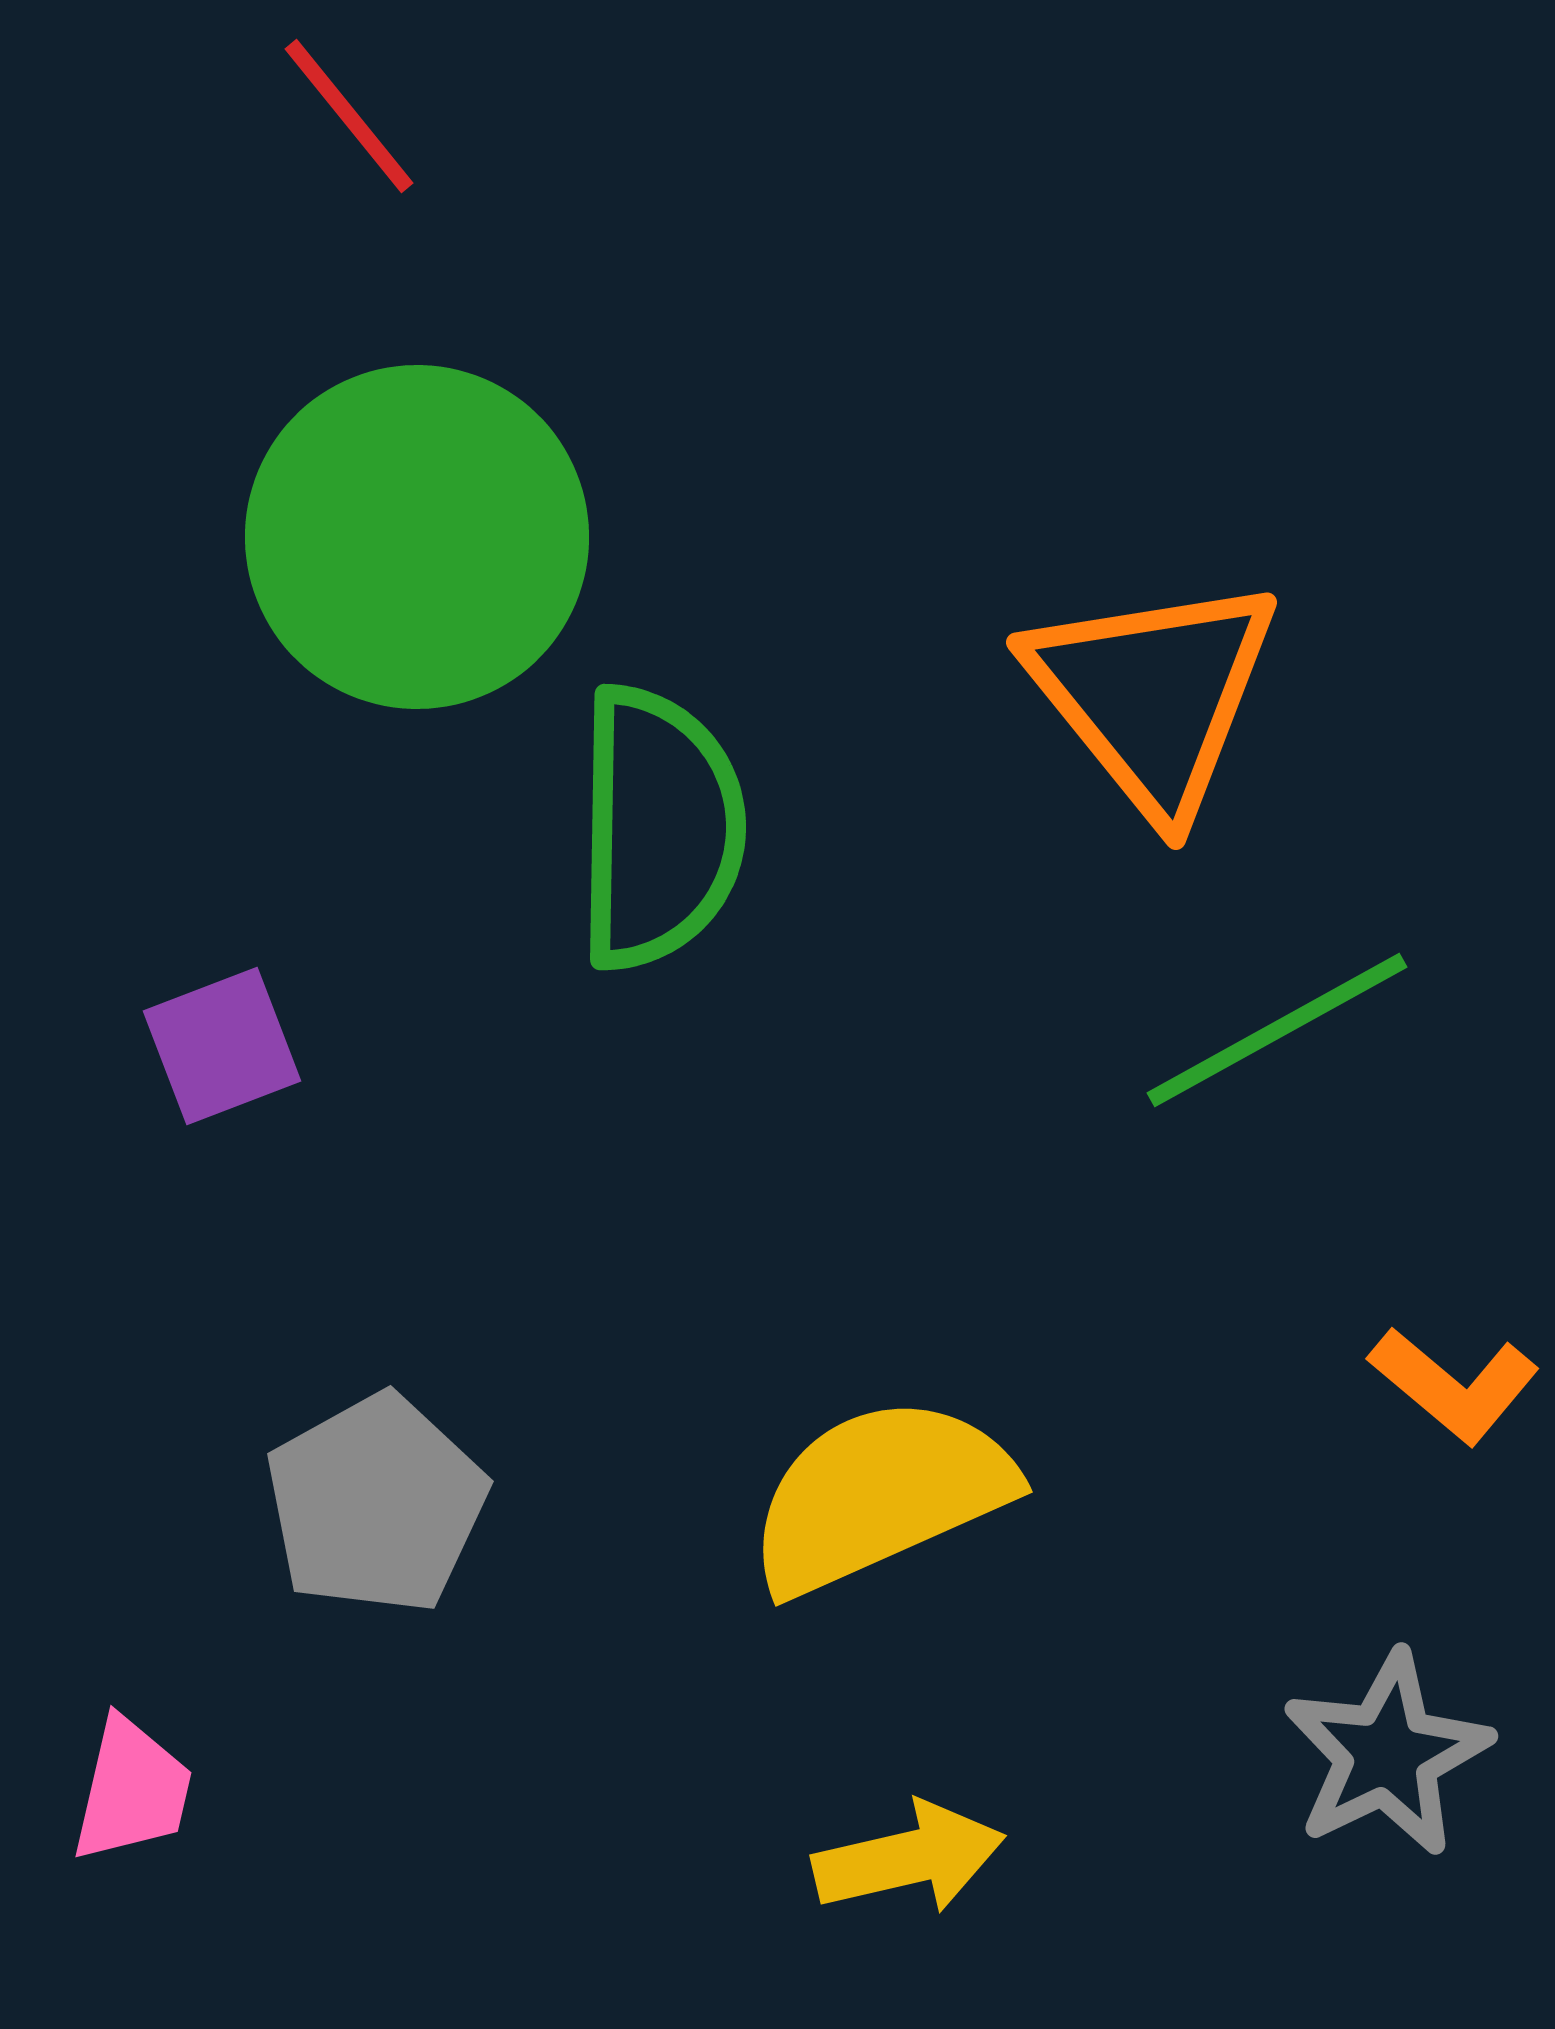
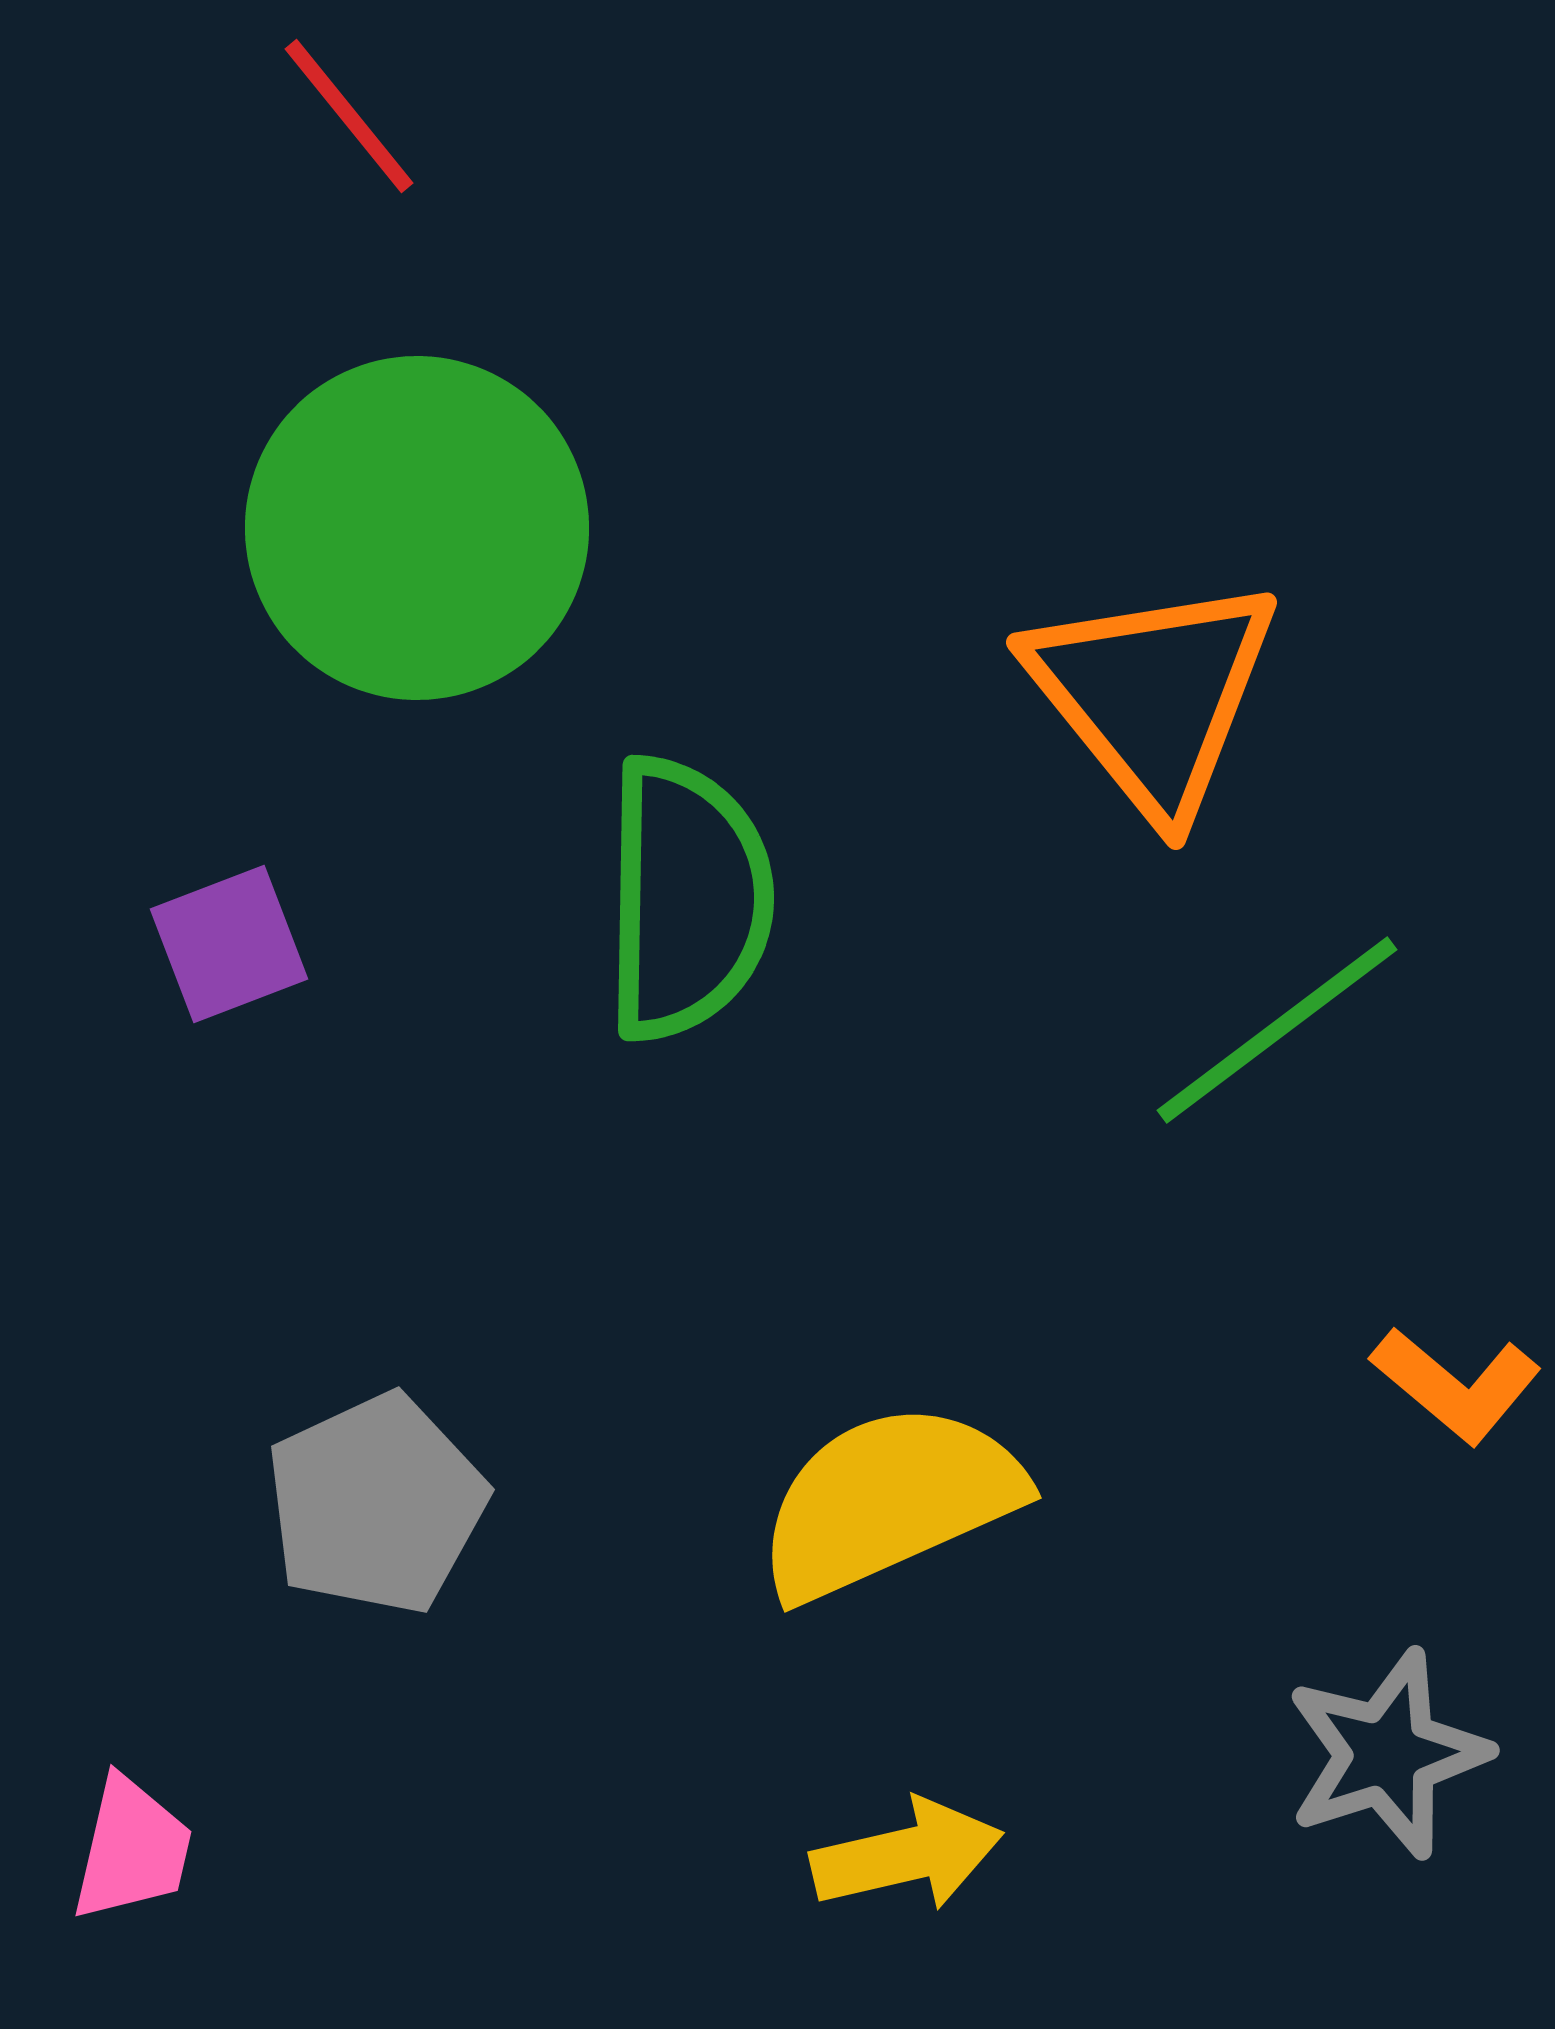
green circle: moved 9 px up
green semicircle: moved 28 px right, 71 px down
green line: rotated 8 degrees counterclockwise
purple square: moved 7 px right, 102 px up
orange L-shape: moved 2 px right
yellow semicircle: moved 9 px right, 6 px down
gray pentagon: rotated 4 degrees clockwise
gray star: rotated 8 degrees clockwise
pink trapezoid: moved 59 px down
yellow arrow: moved 2 px left, 3 px up
